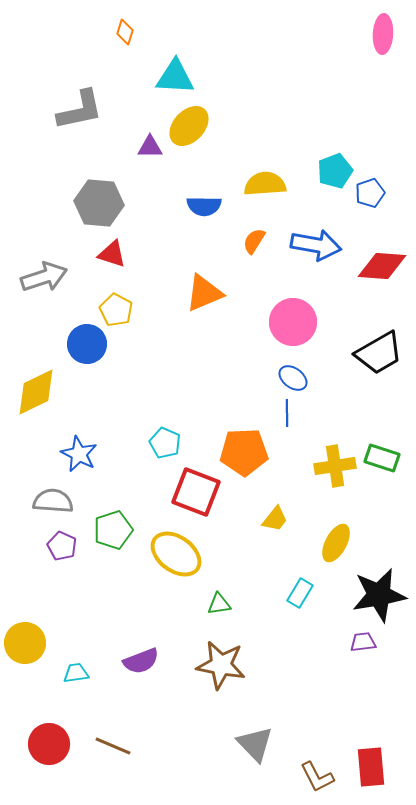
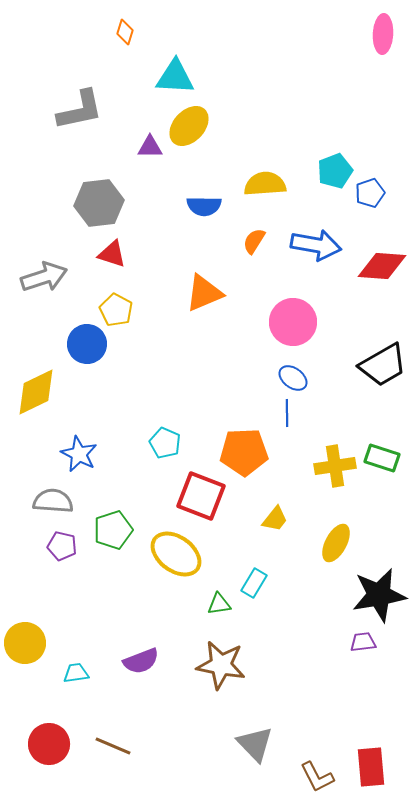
gray hexagon at (99, 203): rotated 12 degrees counterclockwise
black trapezoid at (379, 353): moved 4 px right, 12 px down
red square at (196, 492): moved 5 px right, 4 px down
purple pentagon at (62, 546): rotated 12 degrees counterclockwise
cyan rectangle at (300, 593): moved 46 px left, 10 px up
